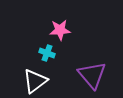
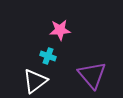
cyan cross: moved 1 px right, 3 px down
